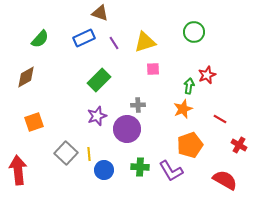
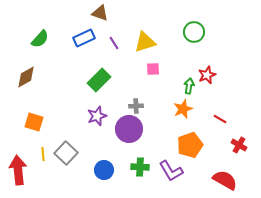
gray cross: moved 2 px left, 1 px down
orange square: rotated 36 degrees clockwise
purple circle: moved 2 px right
yellow line: moved 46 px left
